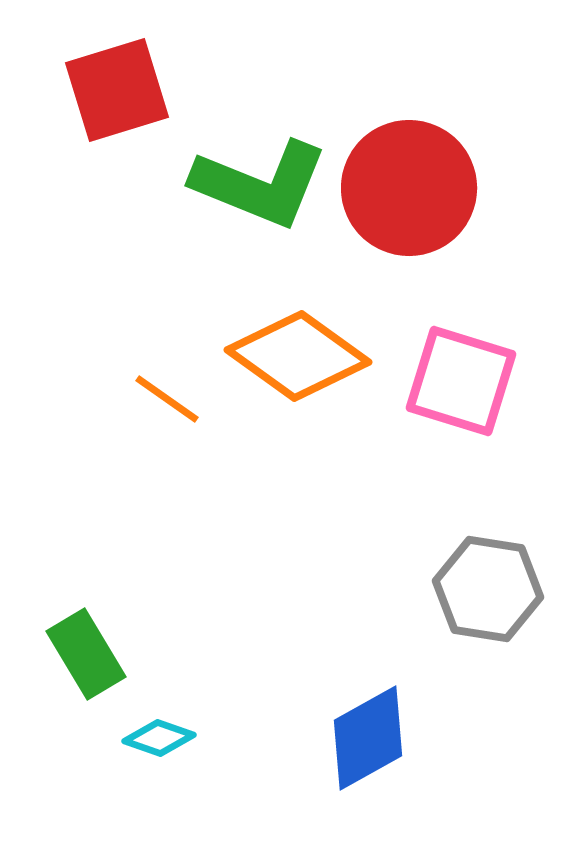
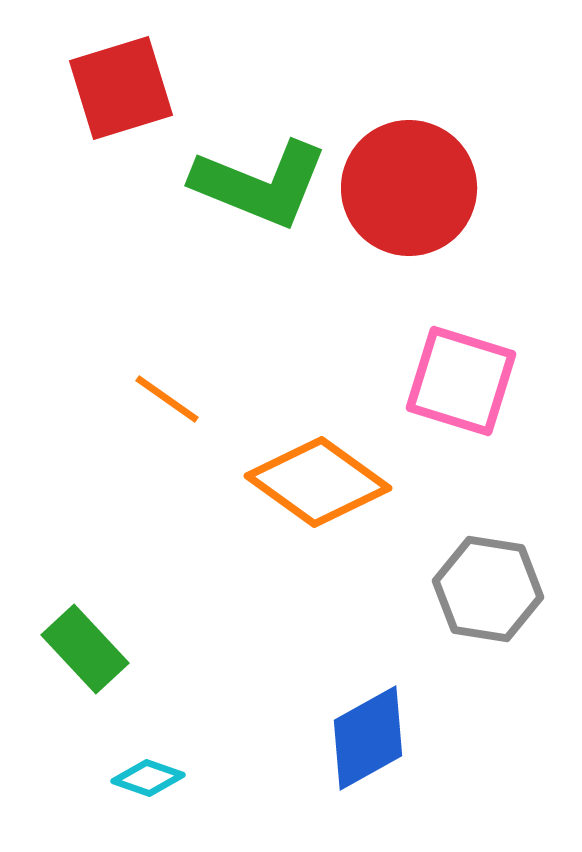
red square: moved 4 px right, 2 px up
orange diamond: moved 20 px right, 126 px down
green rectangle: moved 1 px left, 5 px up; rotated 12 degrees counterclockwise
cyan diamond: moved 11 px left, 40 px down
